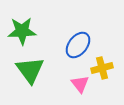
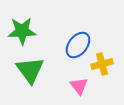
yellow cross: moved 4 px up
pink triangle: moved 1 px left, 2 px down
